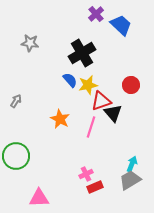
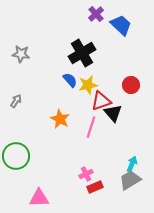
gray star: moved 9 px left, 11 px down
